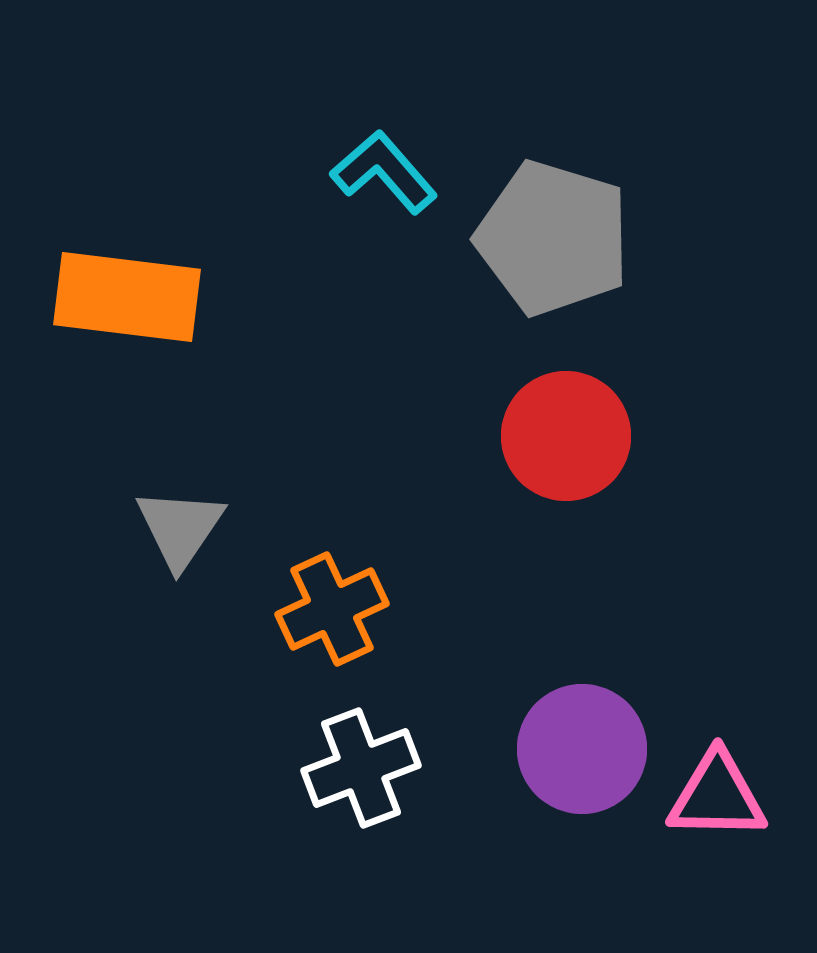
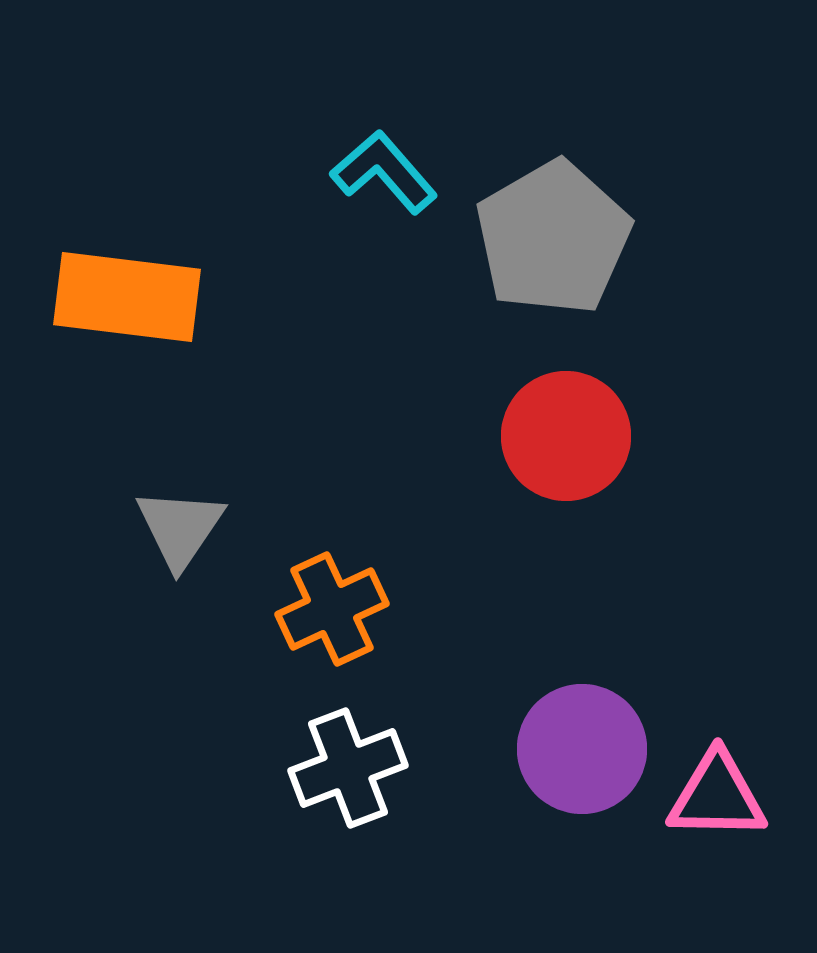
gray pentagon: rotated 25 degrees clockwise
white cross: moved 13 px left
